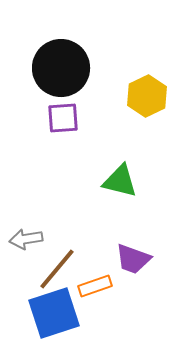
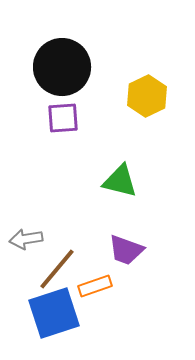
black circle: moved 1 px right, 1 px up
purple trapezoid: moved 7 px left, 9 px up
